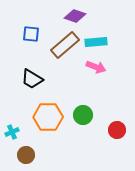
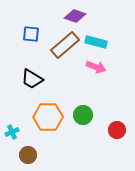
cyan rectangle: rotated 20 degrees clockwise
brown circle: moved 2 px right
